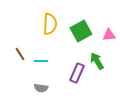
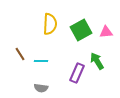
green square: moved 1 px up
pink triangle: moved 3 px left, 3 px up
